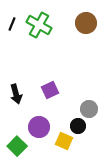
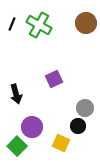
purple square: moved 4 px right, 11 px up
gray circle: moved 4 px left, 1 px up
purple circle: moved 7 px left
yellow square: moved 3 px left, 2 px down
